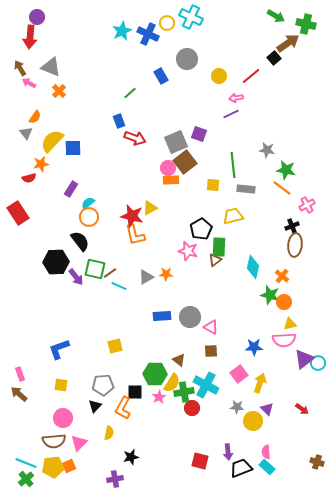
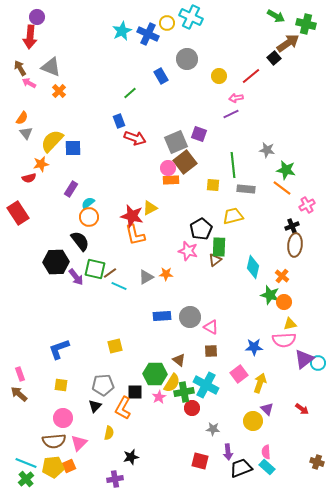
orange semicircle at (35, 117): moved 13 px left, 1 px down
gray star at (237, 407): moved 24 px left, 22 px down
